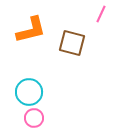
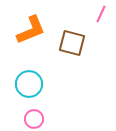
orange L-shape: rotated 8 degrees counterclockwise
cyan circle: moved 8 px up
pink circle: moved 1 px down
